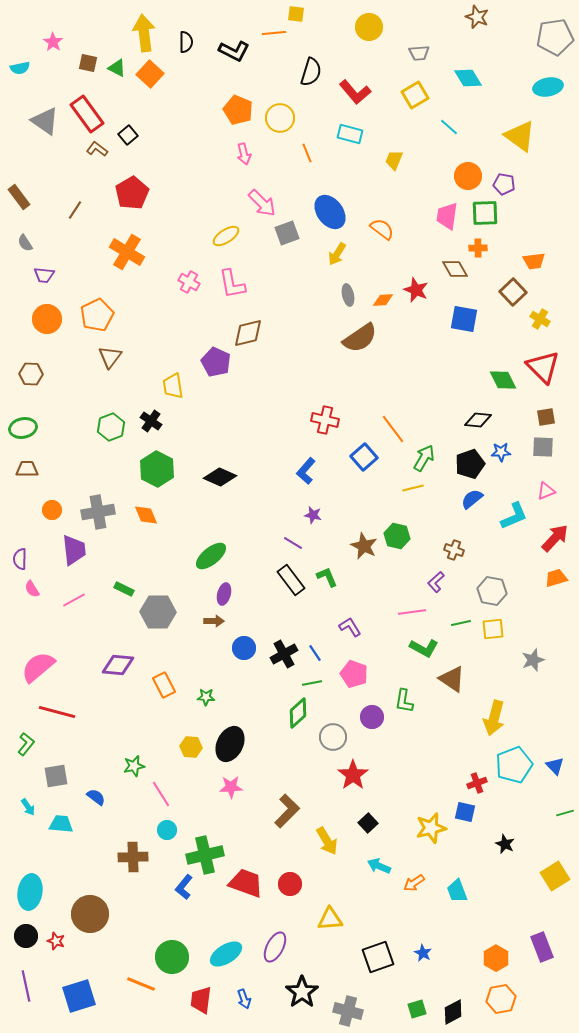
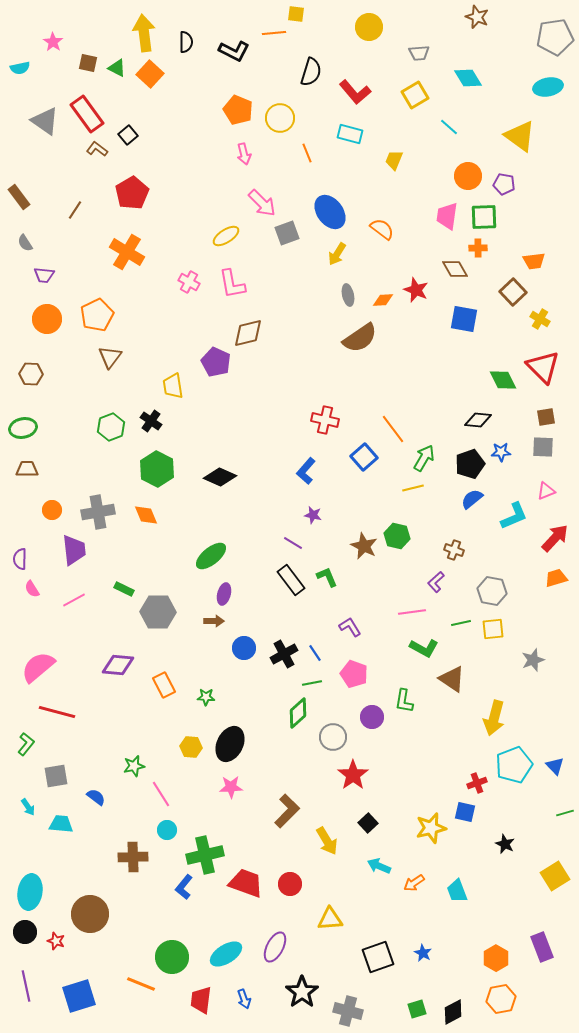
green square at (485, 213): moved 1 px left, 4 px down
black circle at (26, 936): moved 1 px left, 4 px up
